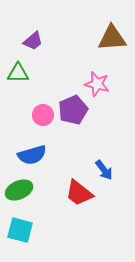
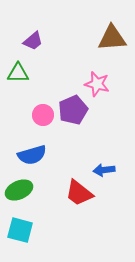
blue arrow: rotated 120 degrees clockwise
